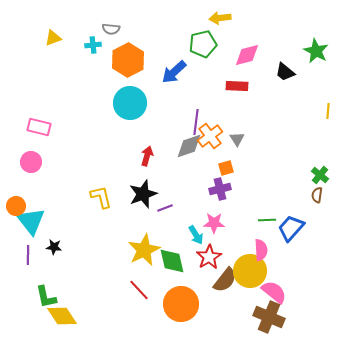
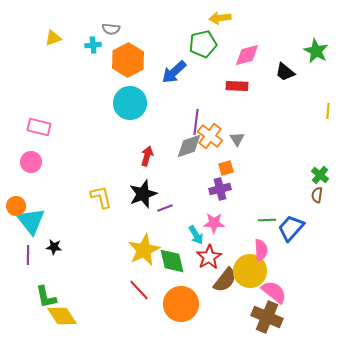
orange cross at (210, 136): rotated 15 degrees counterclockwise
brown cross at (269, 317): moved 2 px left
